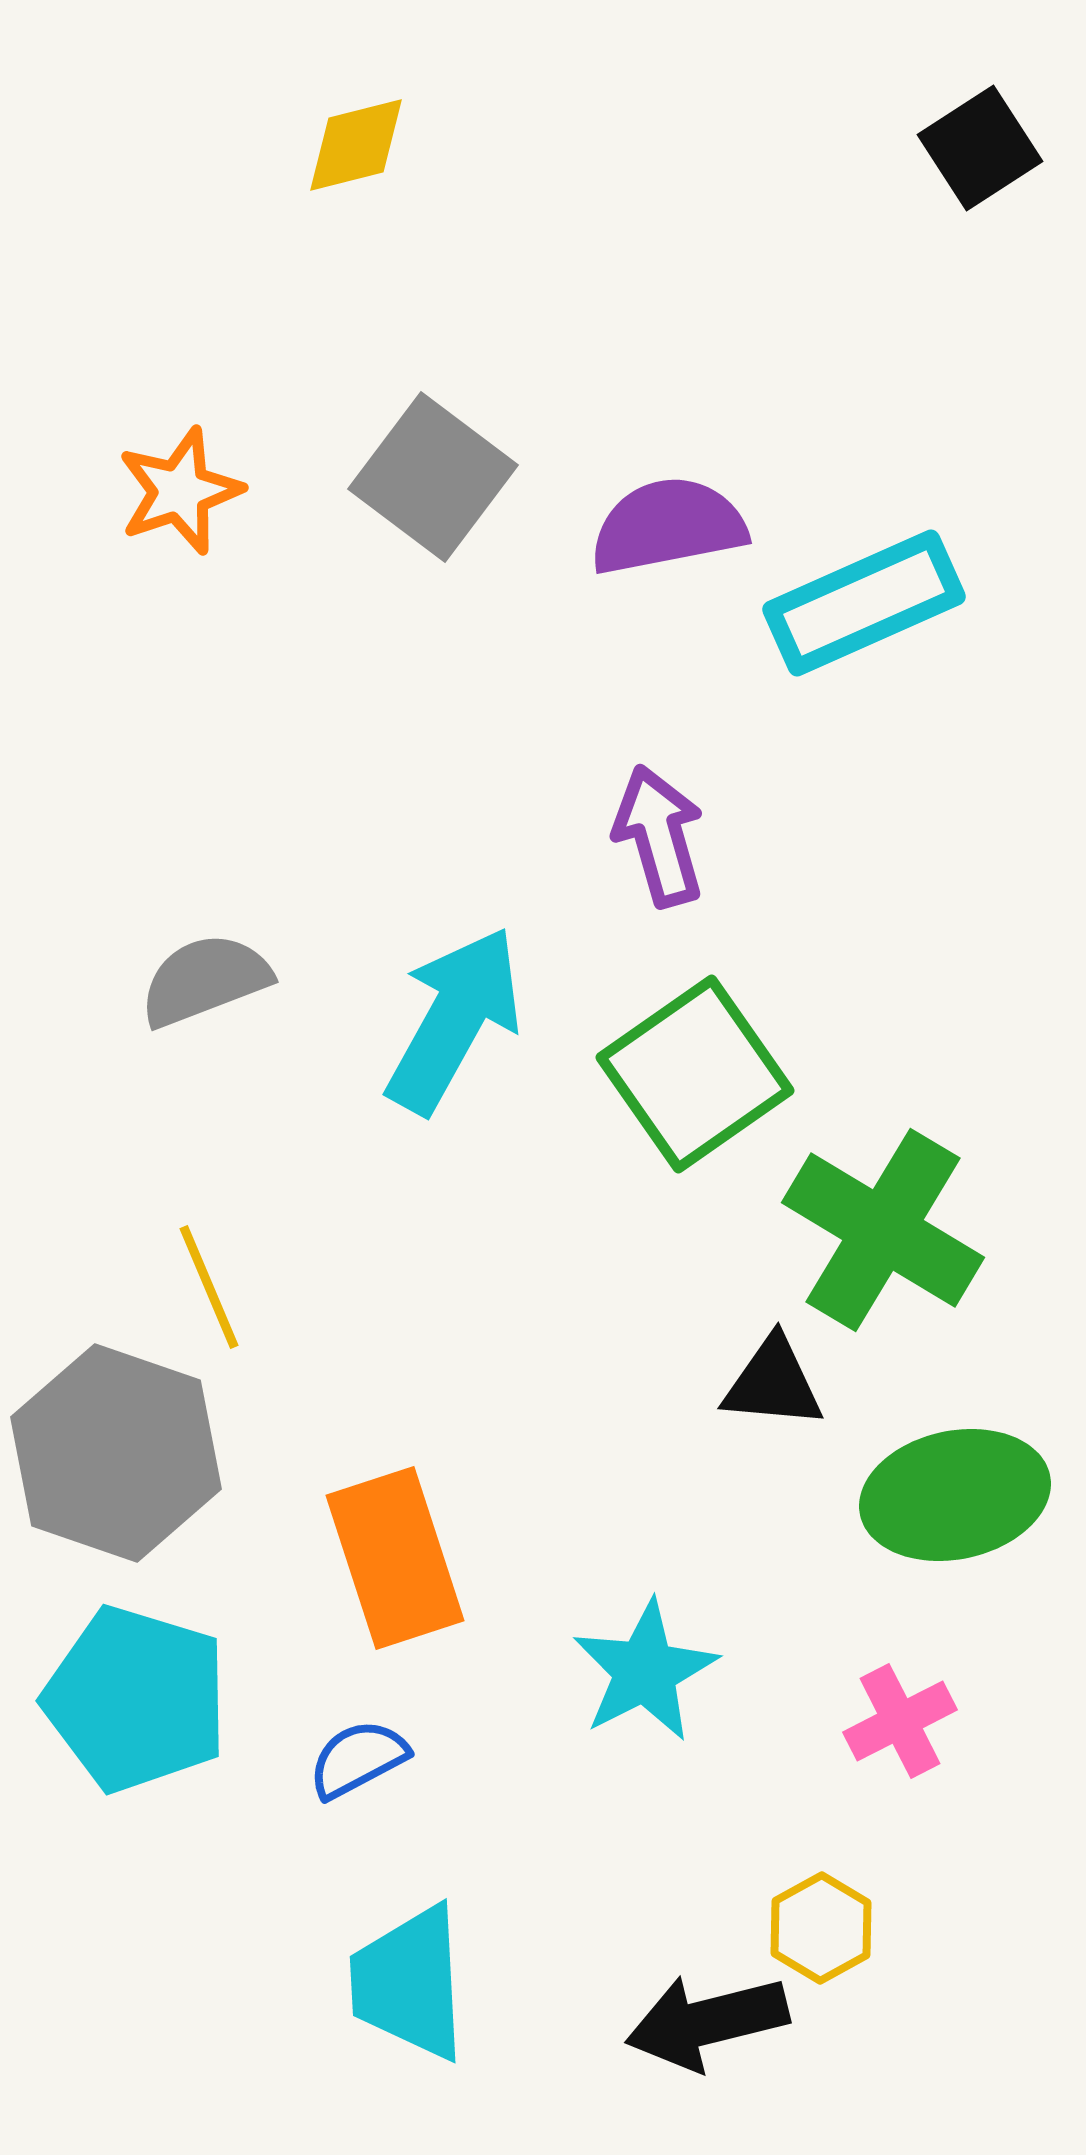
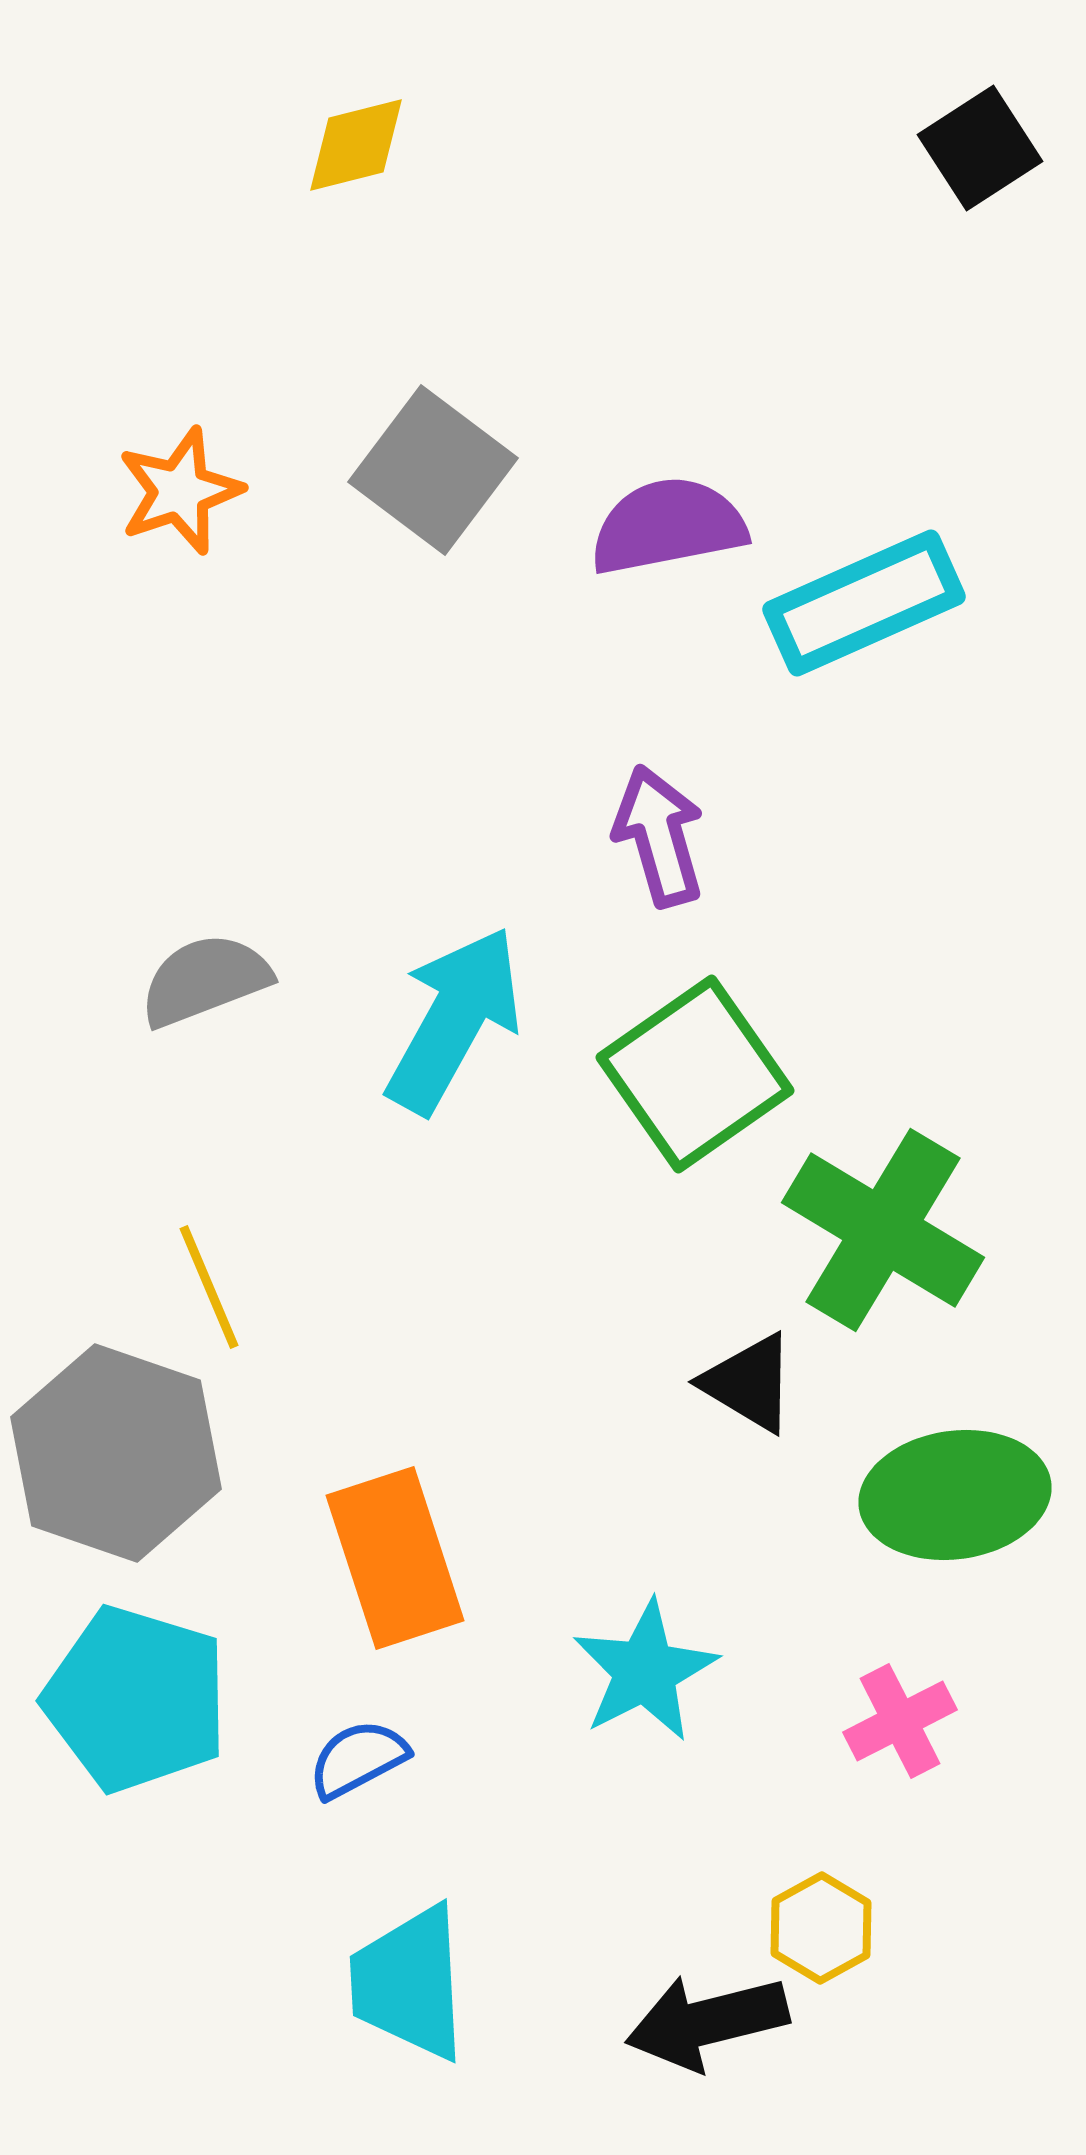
gray square: moved 7 px up
black triangle: moved 24 px left; rotated 26 degrees clockwise
green ellipse: rotated 4 degrees clockwise
